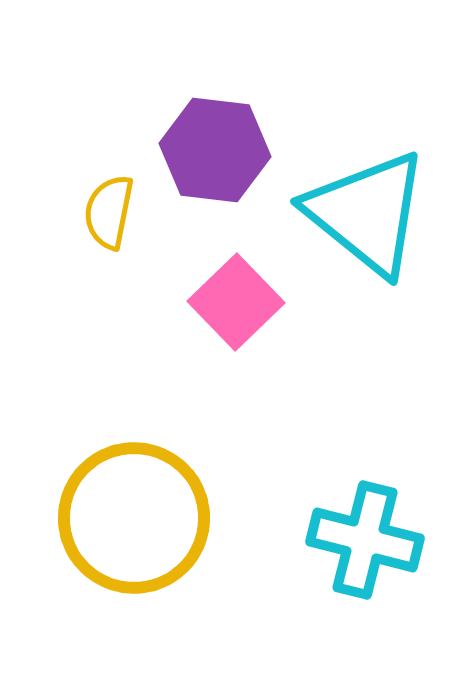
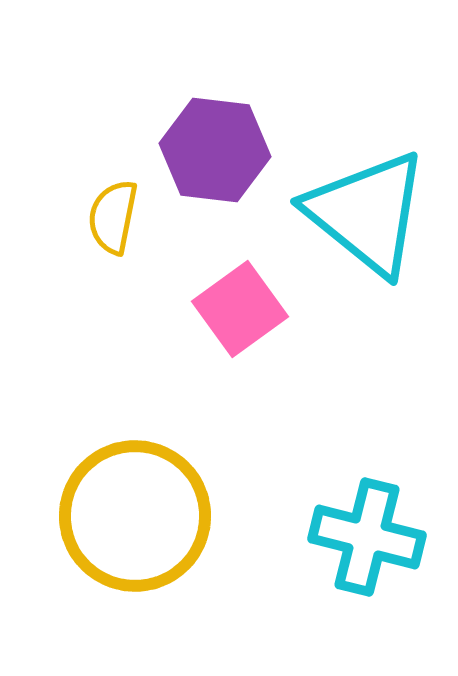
yellow semicircle: moved 4 px right, 5 px down
pink square: moved 4 px right, 7 px down; rotated 8 degrees clockwise
yellow circle: moved 1 px right, 2 px up
cyan cross: moved 2 px right, 3 px up
